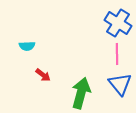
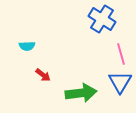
blue cross: moved 16 px left, 4 px up
pink line: moved 4 px right; rotated 15 degrees counterclockwise
blue triangle: moved 2 px up; rotated 10 degrees clockwise
green arrow: rotated 68 degrees clockwise
